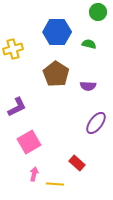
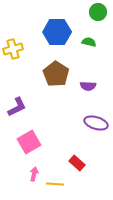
green semicircle: moved 2 px up
purple ellipse: rotated 70 degrees clockwise
